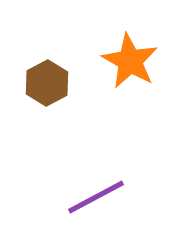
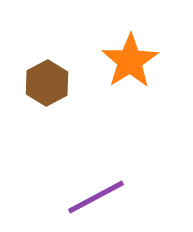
orange star: rotated 10 degrees clockwise
